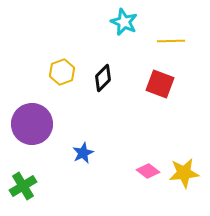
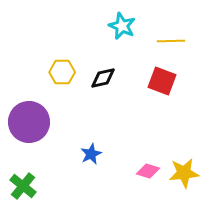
cyan star: moved 2 px left, 4 px down
yellow hexagon: rotated 20 degrees clockwise
black diamond: rotated 32 degrees clockwise
red square: moved 2 px right, 3 px up
purple circle: moved 3 px left, 2 px up
blue star: moved 8 px right, 1 px down
pink diamond: rotated 20 degrees counterclockwise
green cross: rotated 20 degrees counterclockwise
